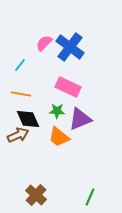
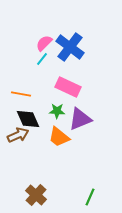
cyan line: moved 22 px right, 6 px up
